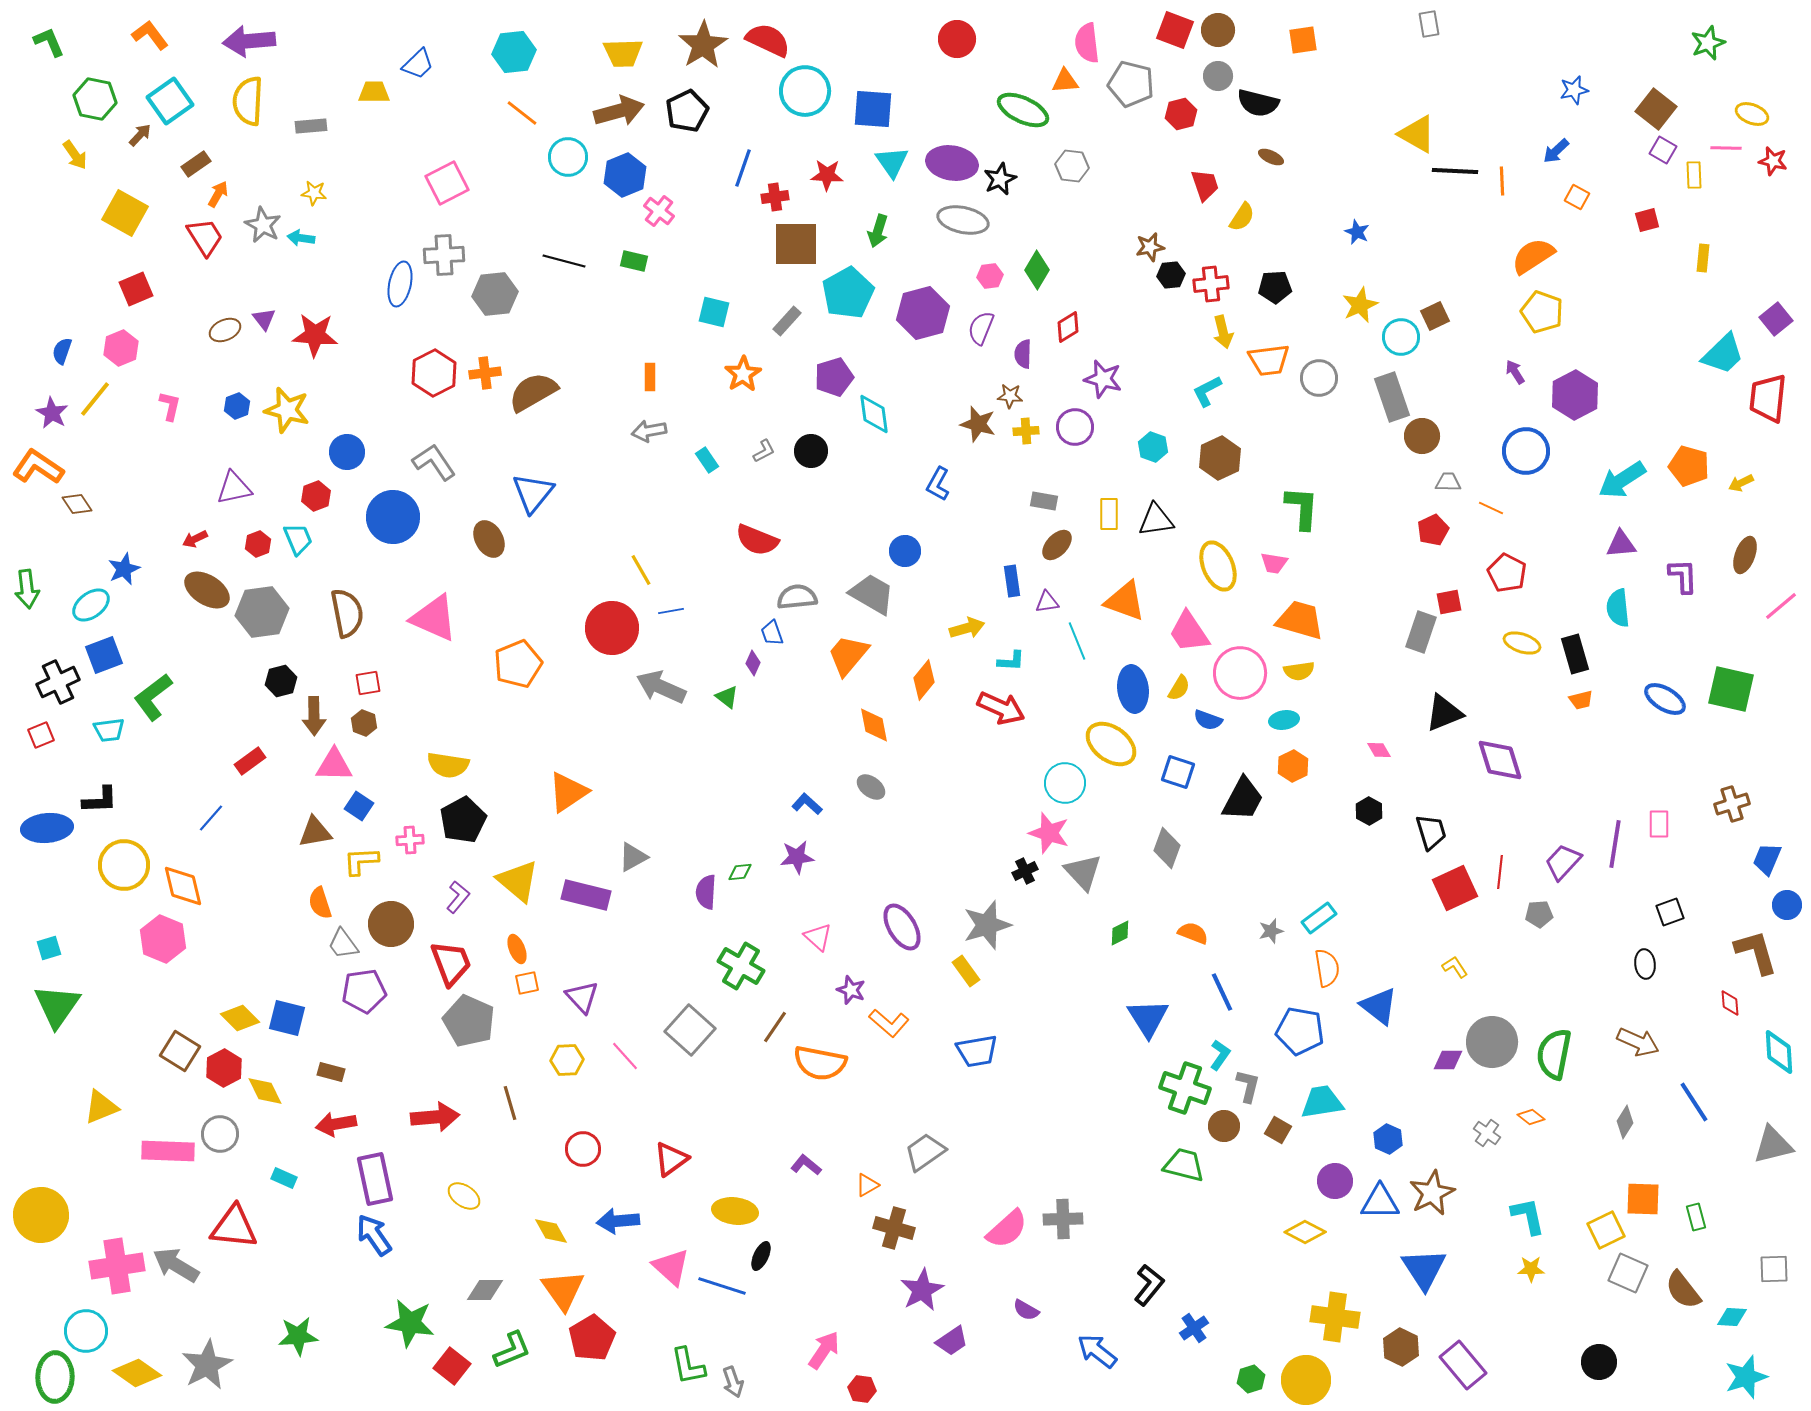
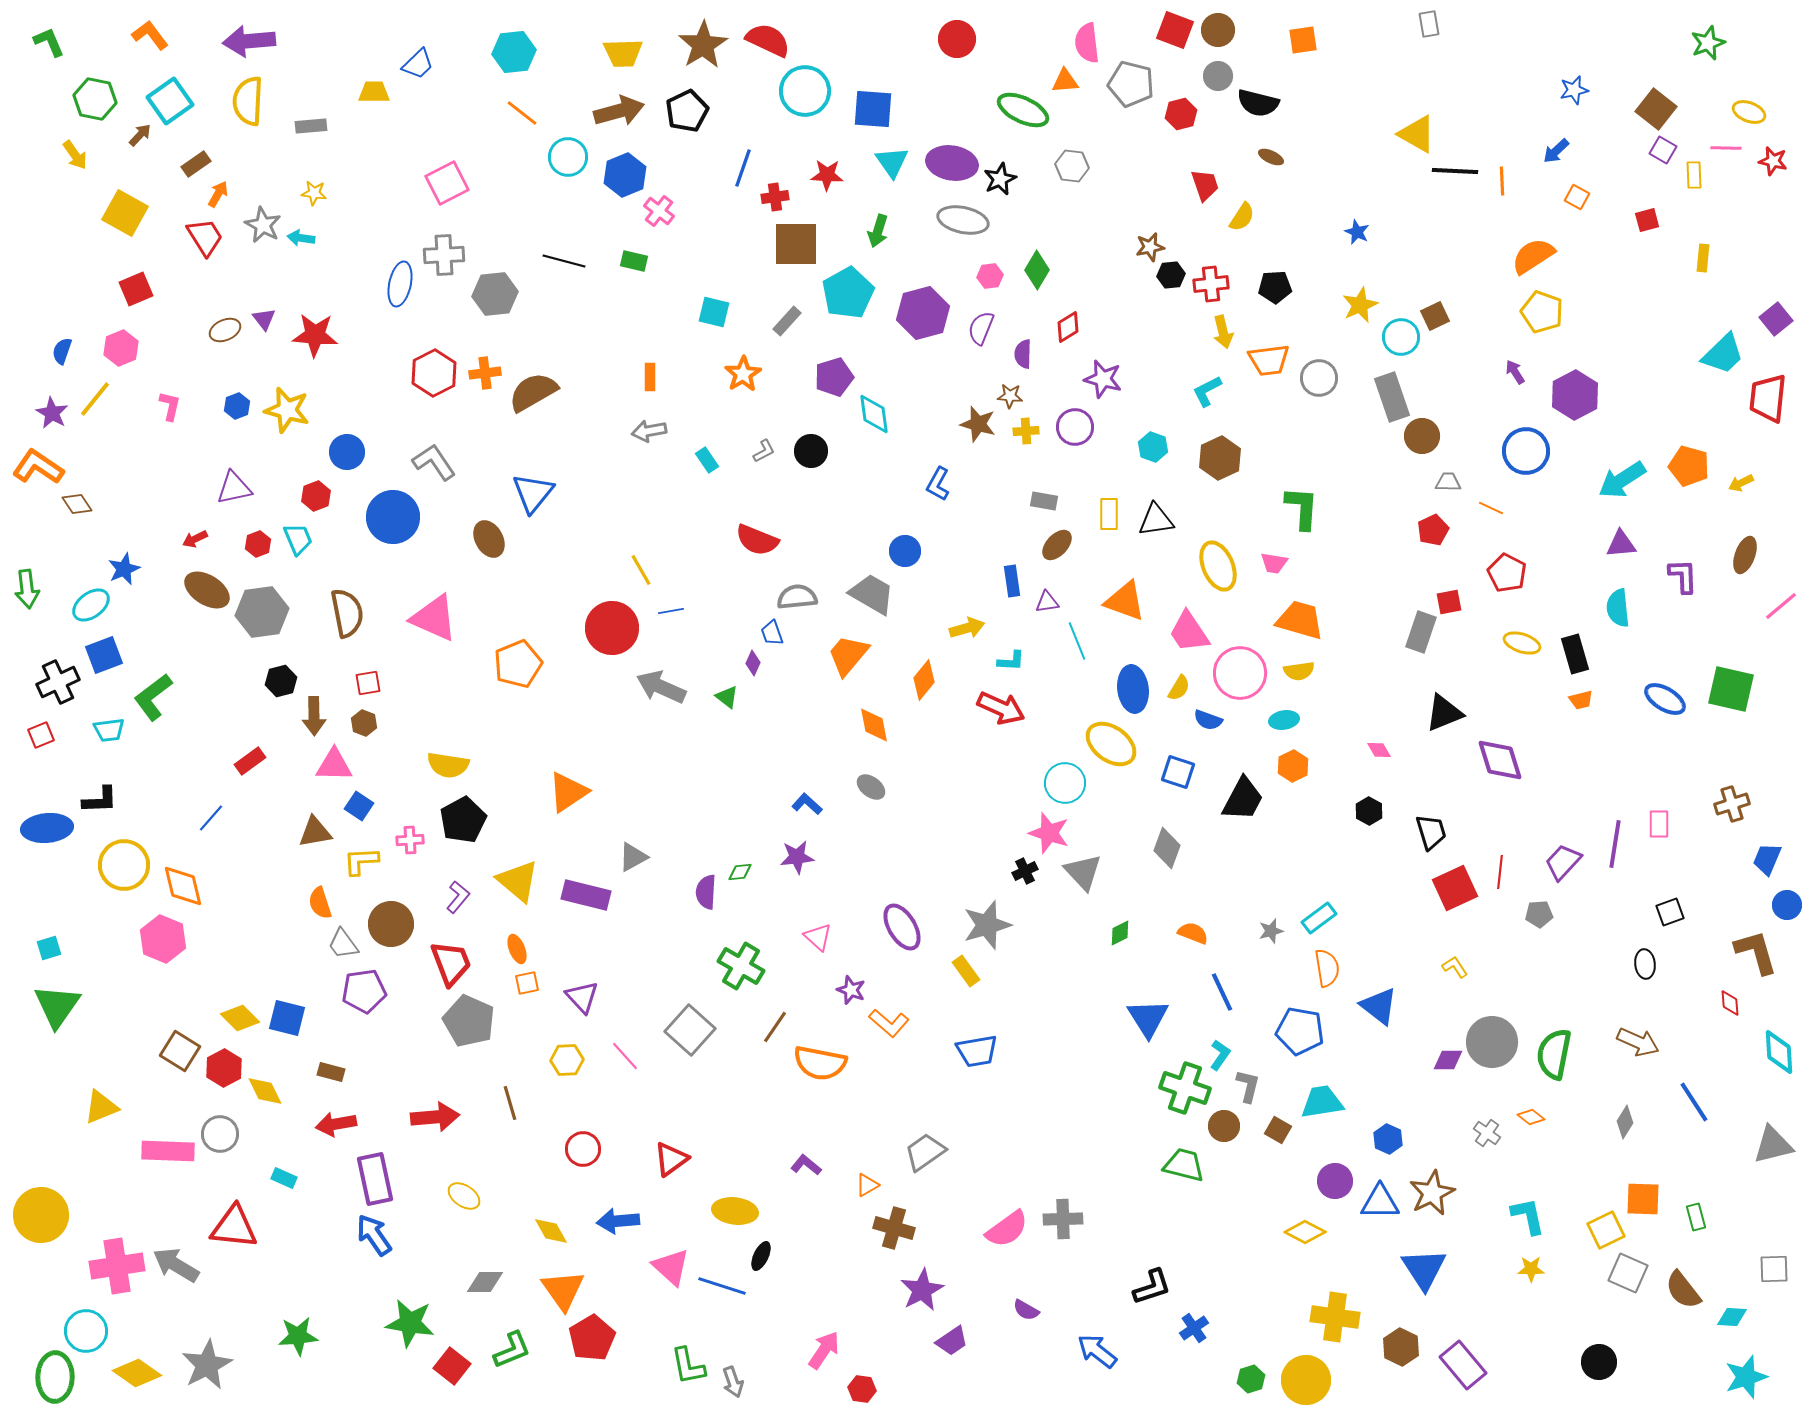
yellow ellipse at (1752, 114): moved 3 px left, 2 px up
pink semicircle at (1007, 1229): rotated 6 degrees clockwise
black L-shape at (1149, 1285): moved 3 px right, 2 px down; rotated 33 degrees clockwise
gray diamond at (485, 1290): moved 8 px up
